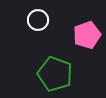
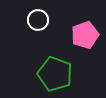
pink pentagon: moved 2 px left
